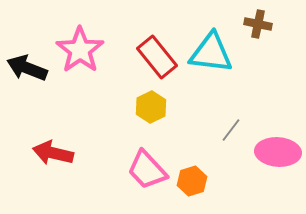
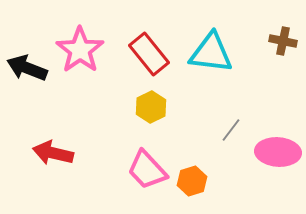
brown cross: moved 25 px right, 17 px down
red rectangle: moved 8 px left, 3 px up
